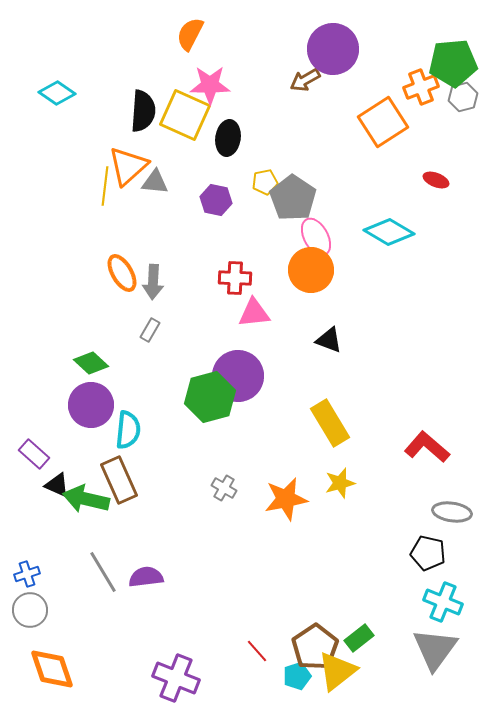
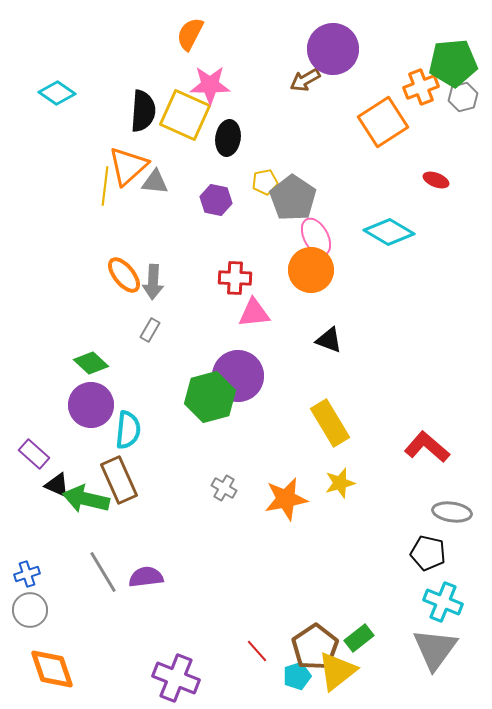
orange ellipse at (122, 273): moved 2 px right, 2 px down; rotated 9 degrees counterclockwise
